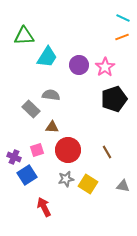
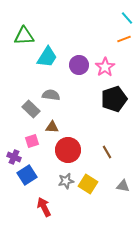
cyan line: moved 4 px right; rotated 24 degrees clockwise
orange line: moved 2 px right, 2 px down
pink square: moved 5 px left, 9 px up
gray star: moved 2 px down
